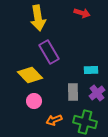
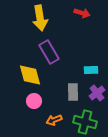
yellow arrow: moved 2 px right
yellow diamond: rotated 30 degrees clockwise
